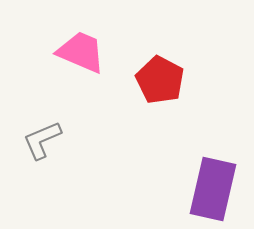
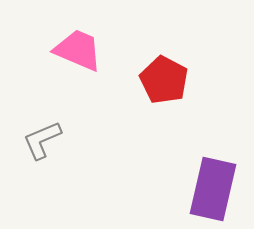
pink trapezoid: moved 3 px left, 2 px up
red pentagon: moved 4 px right
